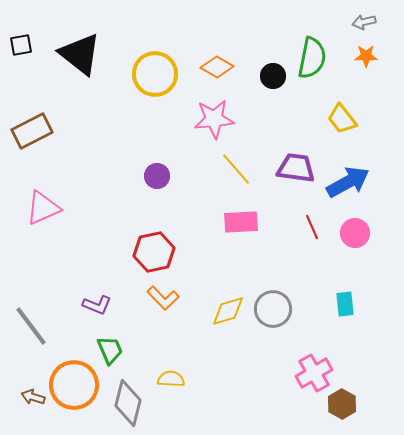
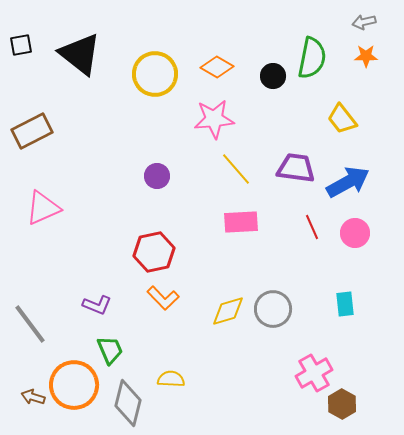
gray line: moved 1 px left, 2 px up
